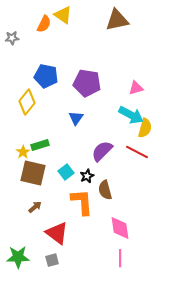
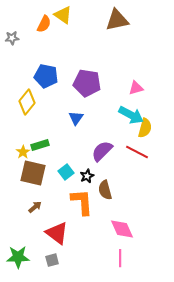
pink diamond: moved 2 px right, 1 px down; rotated 15 degrees counterclockwise
